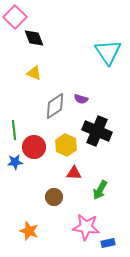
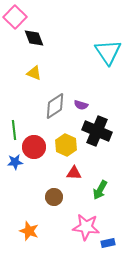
purple semicircle: moved 6 px down
